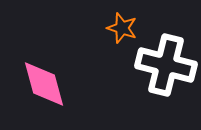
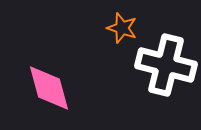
pink diamond: moved 5 px right, 4 px down
